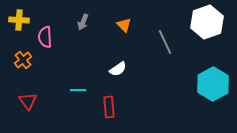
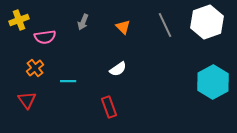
yellow cross: rotated 24 degrees counterclockwise
orange triangle: moved 1 px left, 2 px down
pink semicircle: rotated 95 degrees counterclockwise
gray line: moved 17 px up
orange cross: moved 12 px right, 8 px down
cyan hexagon: moved 2 px up
cyan line: moved 10 px left, 9 px up
red triangle: moved 1 px left, 1 px up
red rectangle: rotated 15 degrees counterclockwise
